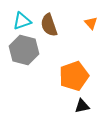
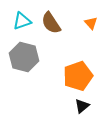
brown semicircle: moved 2 px right, 2 px up; rotated 15 degrees counterclockwise
gray hexagon: moved 7 px down
orange pentagon: moved 4 px right
black triangle: rotated 28 degrees counterclockwise
